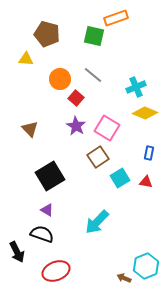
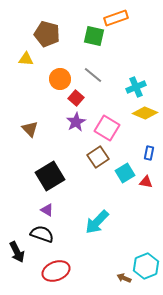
purple star: moved 4 px up; rotated 12 degrees clockwise
cyan square: moved 5 px right, 5 px up
